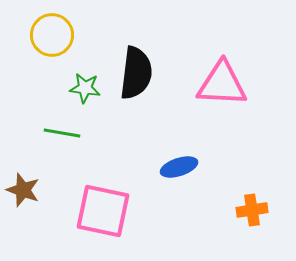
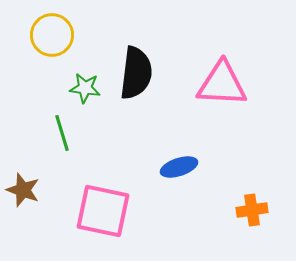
green line: rotated 63 degrees clockwise
